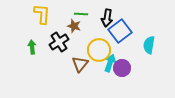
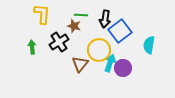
green line: moved 1 px down
black arrow: moved 2 px left, 1 px down
purple circle: moved 1 px right
